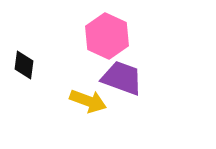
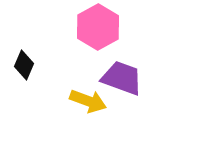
pink hexagon: moved 9 px left, 9 px up; rotated 6 degrees clockwise
black diamond: rotated 16 degrees clockwise
